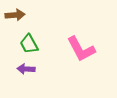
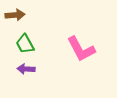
green trapezoid: moved 4 px left
